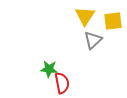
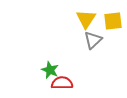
yellow triangle: moved 1 px right, 3 px down
green star: moved 1 px right, 1 px down; rotated 18 degrees clockwise
red semicircle: rotated 80 degrees counterclockwise
